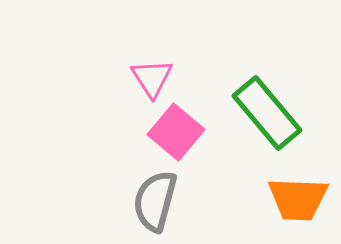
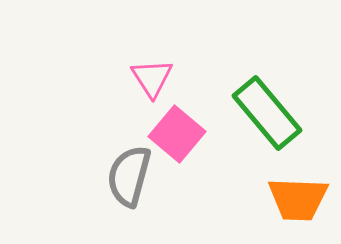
pink square: moved 1 px right, 2 px down
gray semicircle: moved 26 px left, 25 px up
